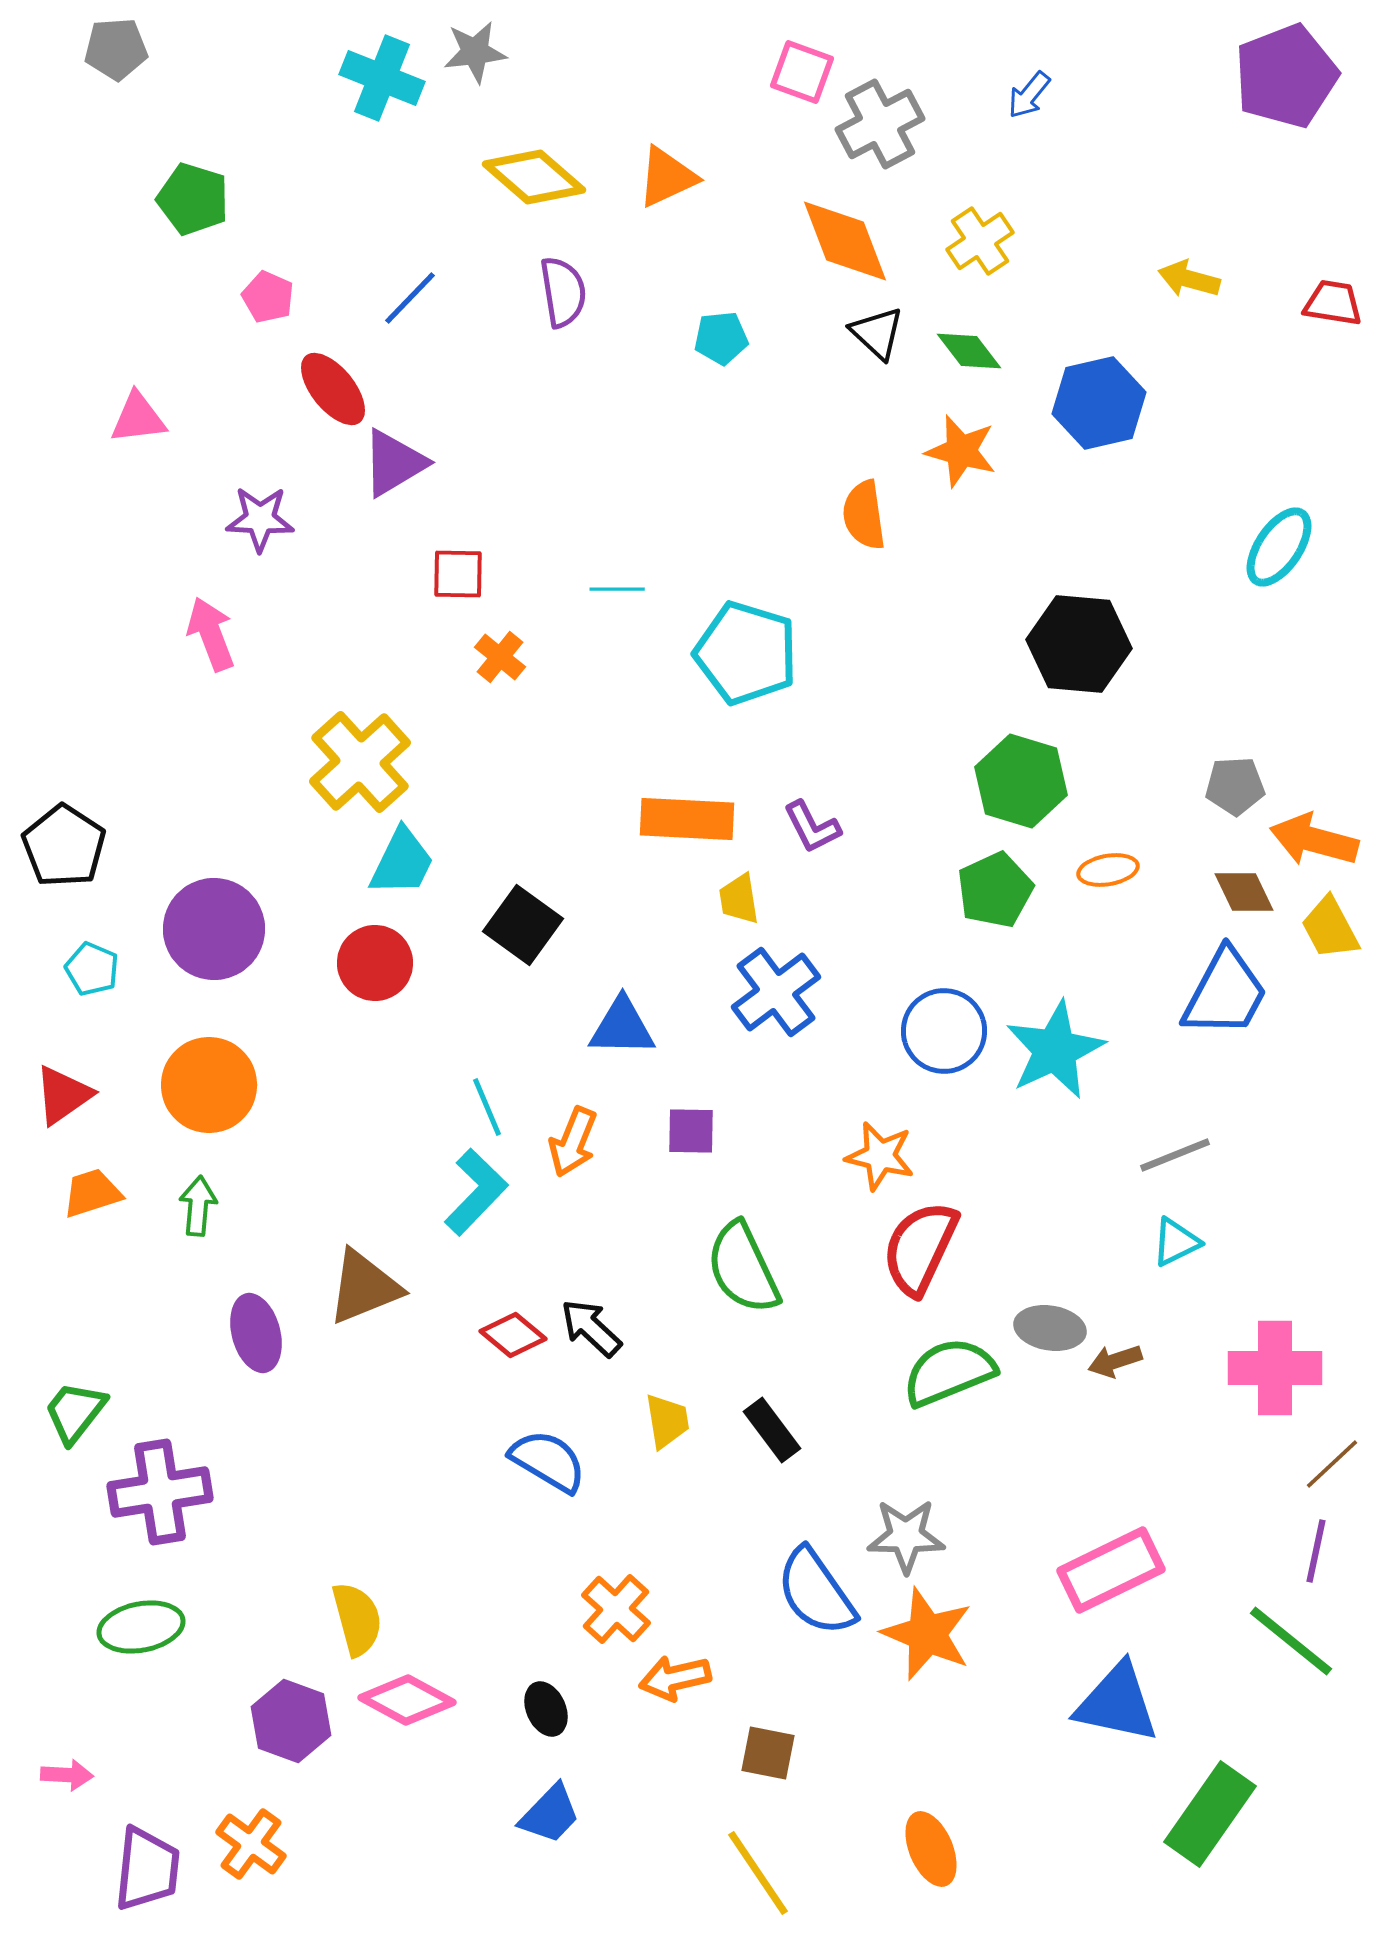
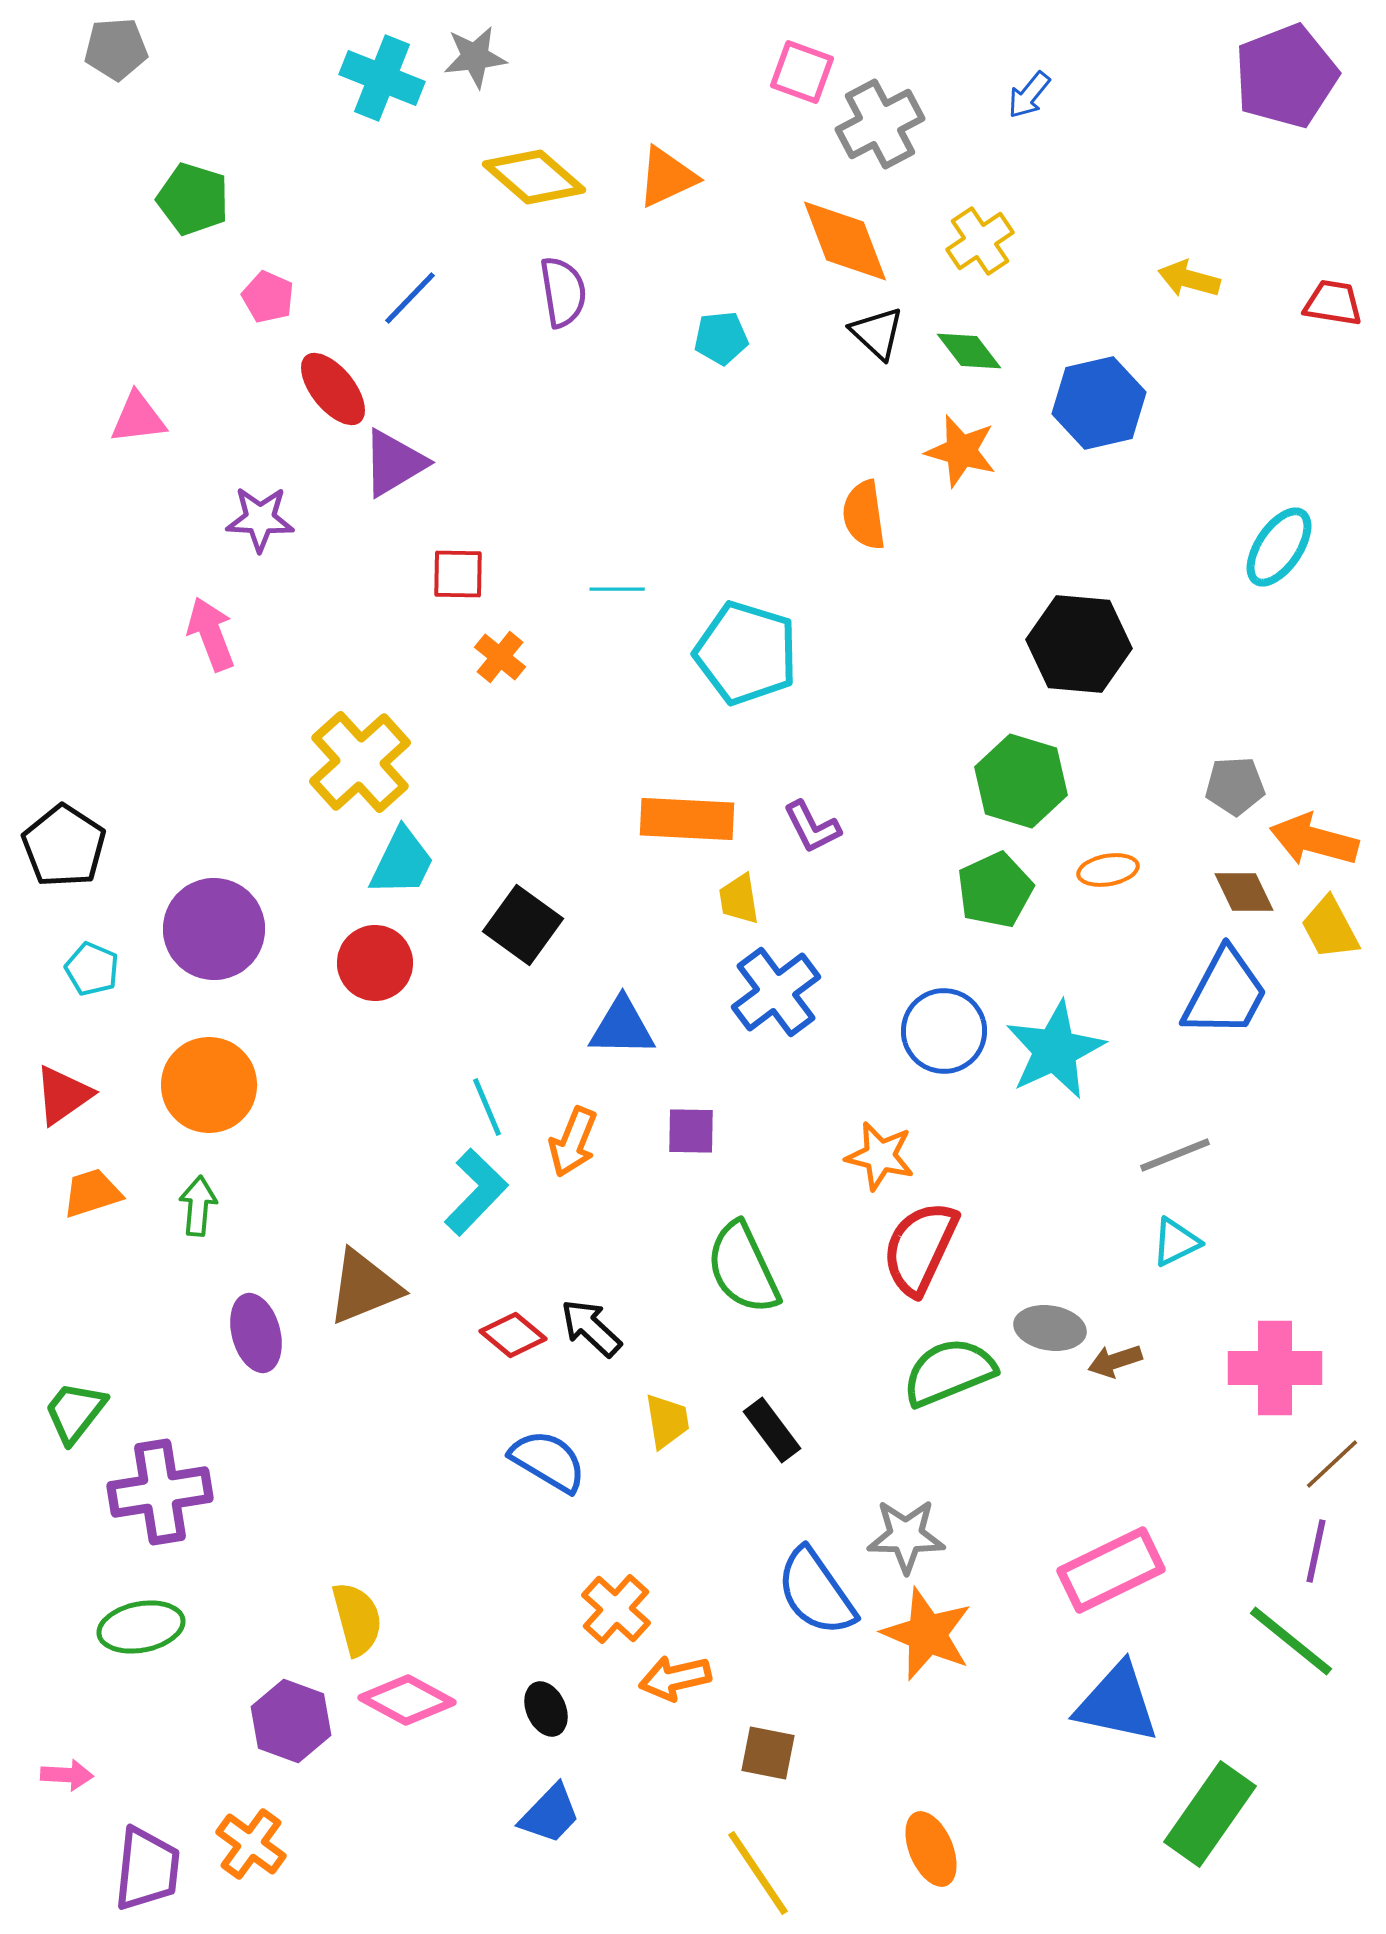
gray star at (475, 52): moved 5 px down
